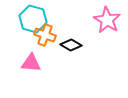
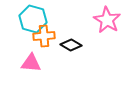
orange cross: moved 1 px left, 1 px down; rotated 25 degrees counterclockwise
